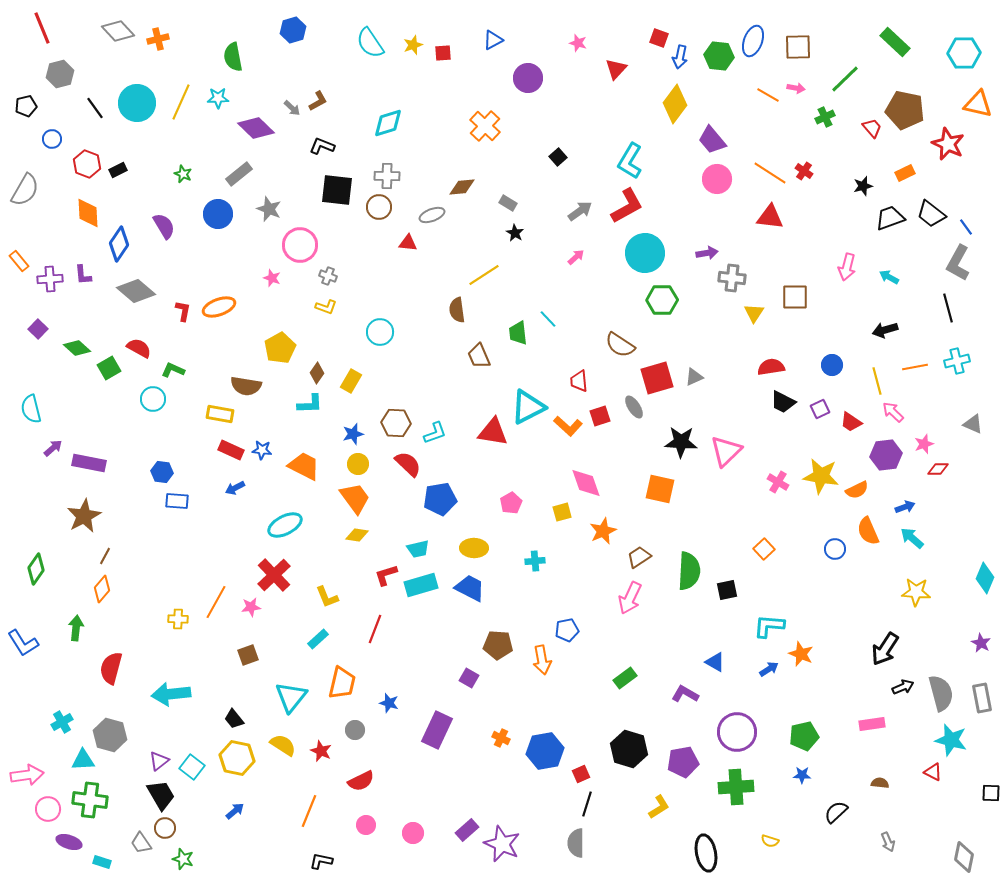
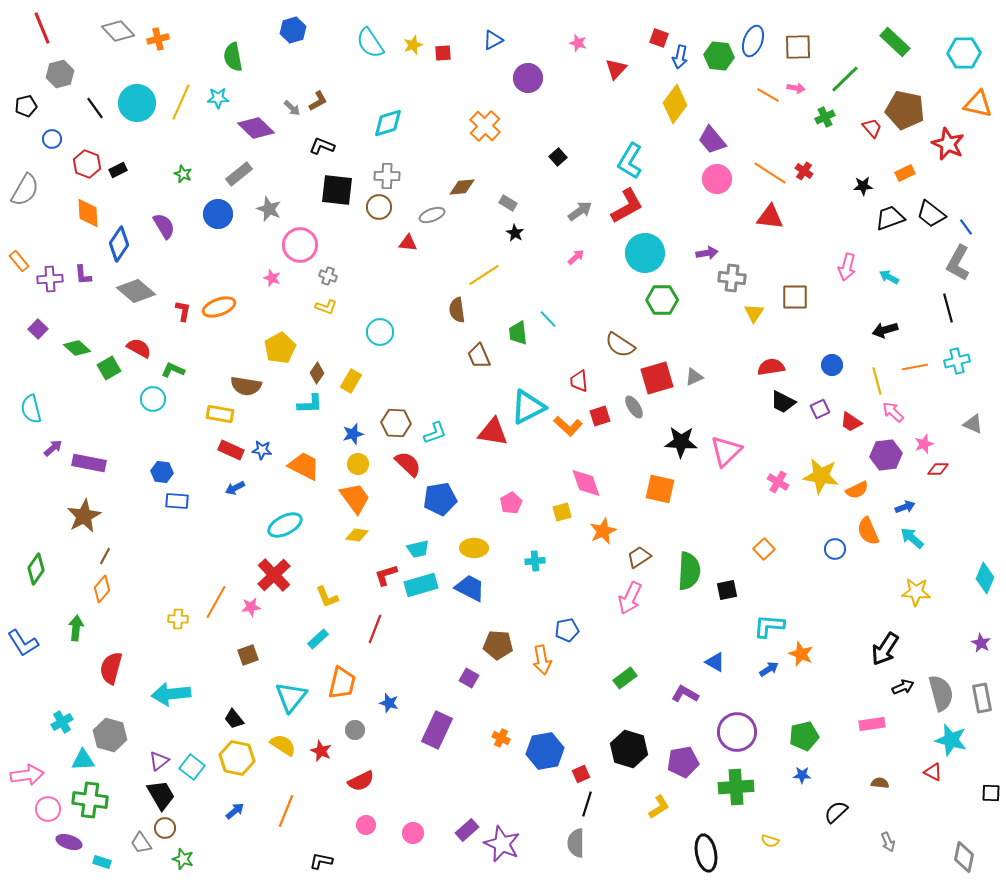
black star at (863, 186): rotated 12 degrees clockwise
orange line at (309, 811): moved 23 px left
